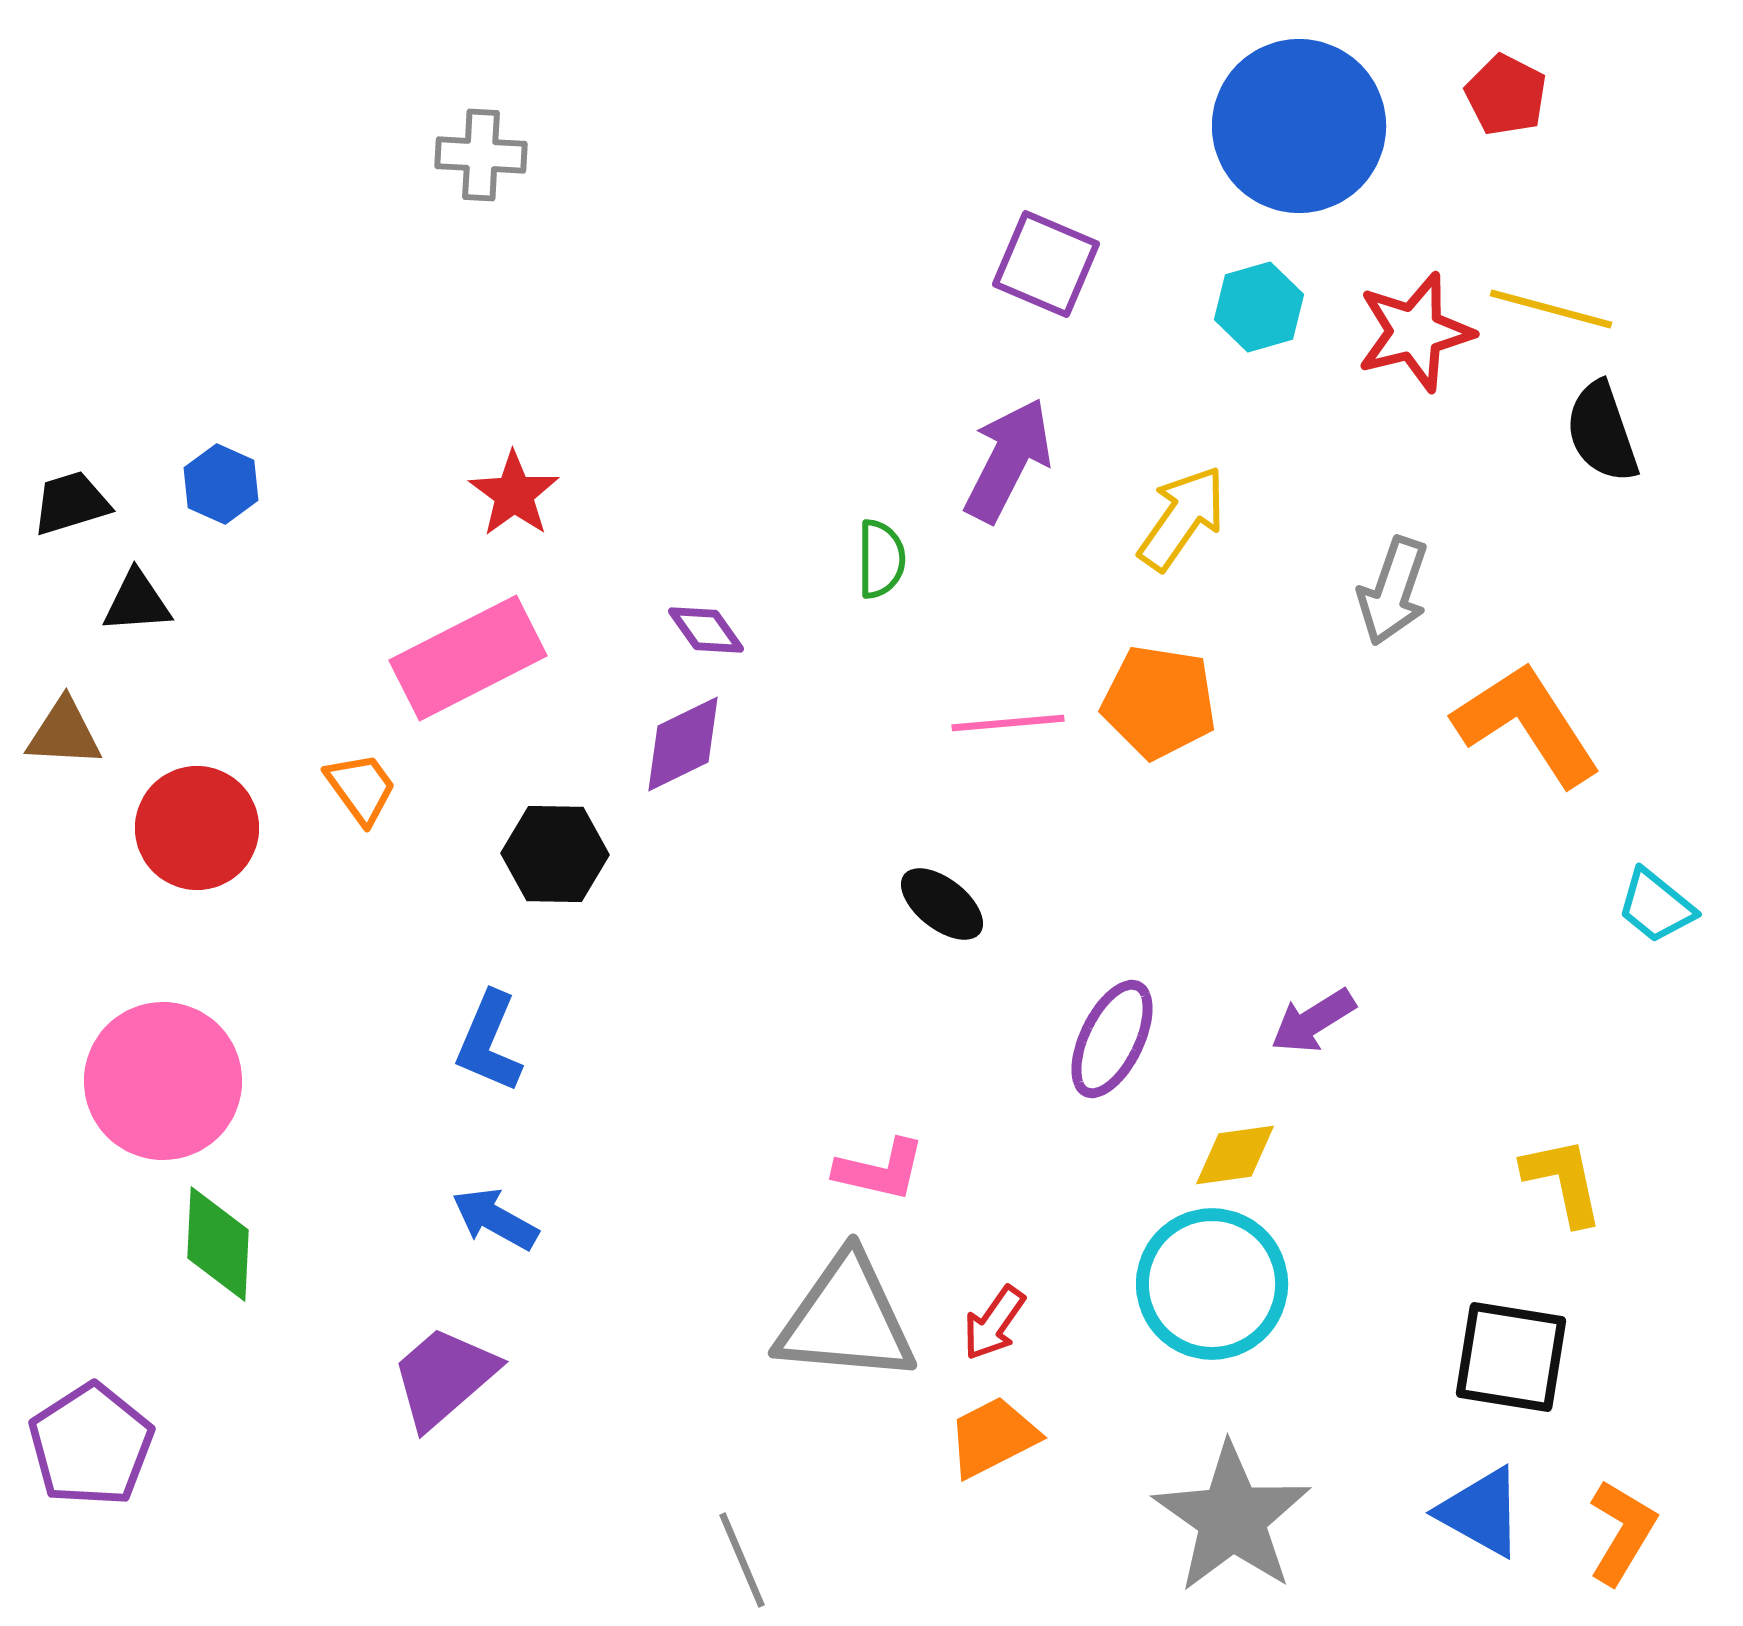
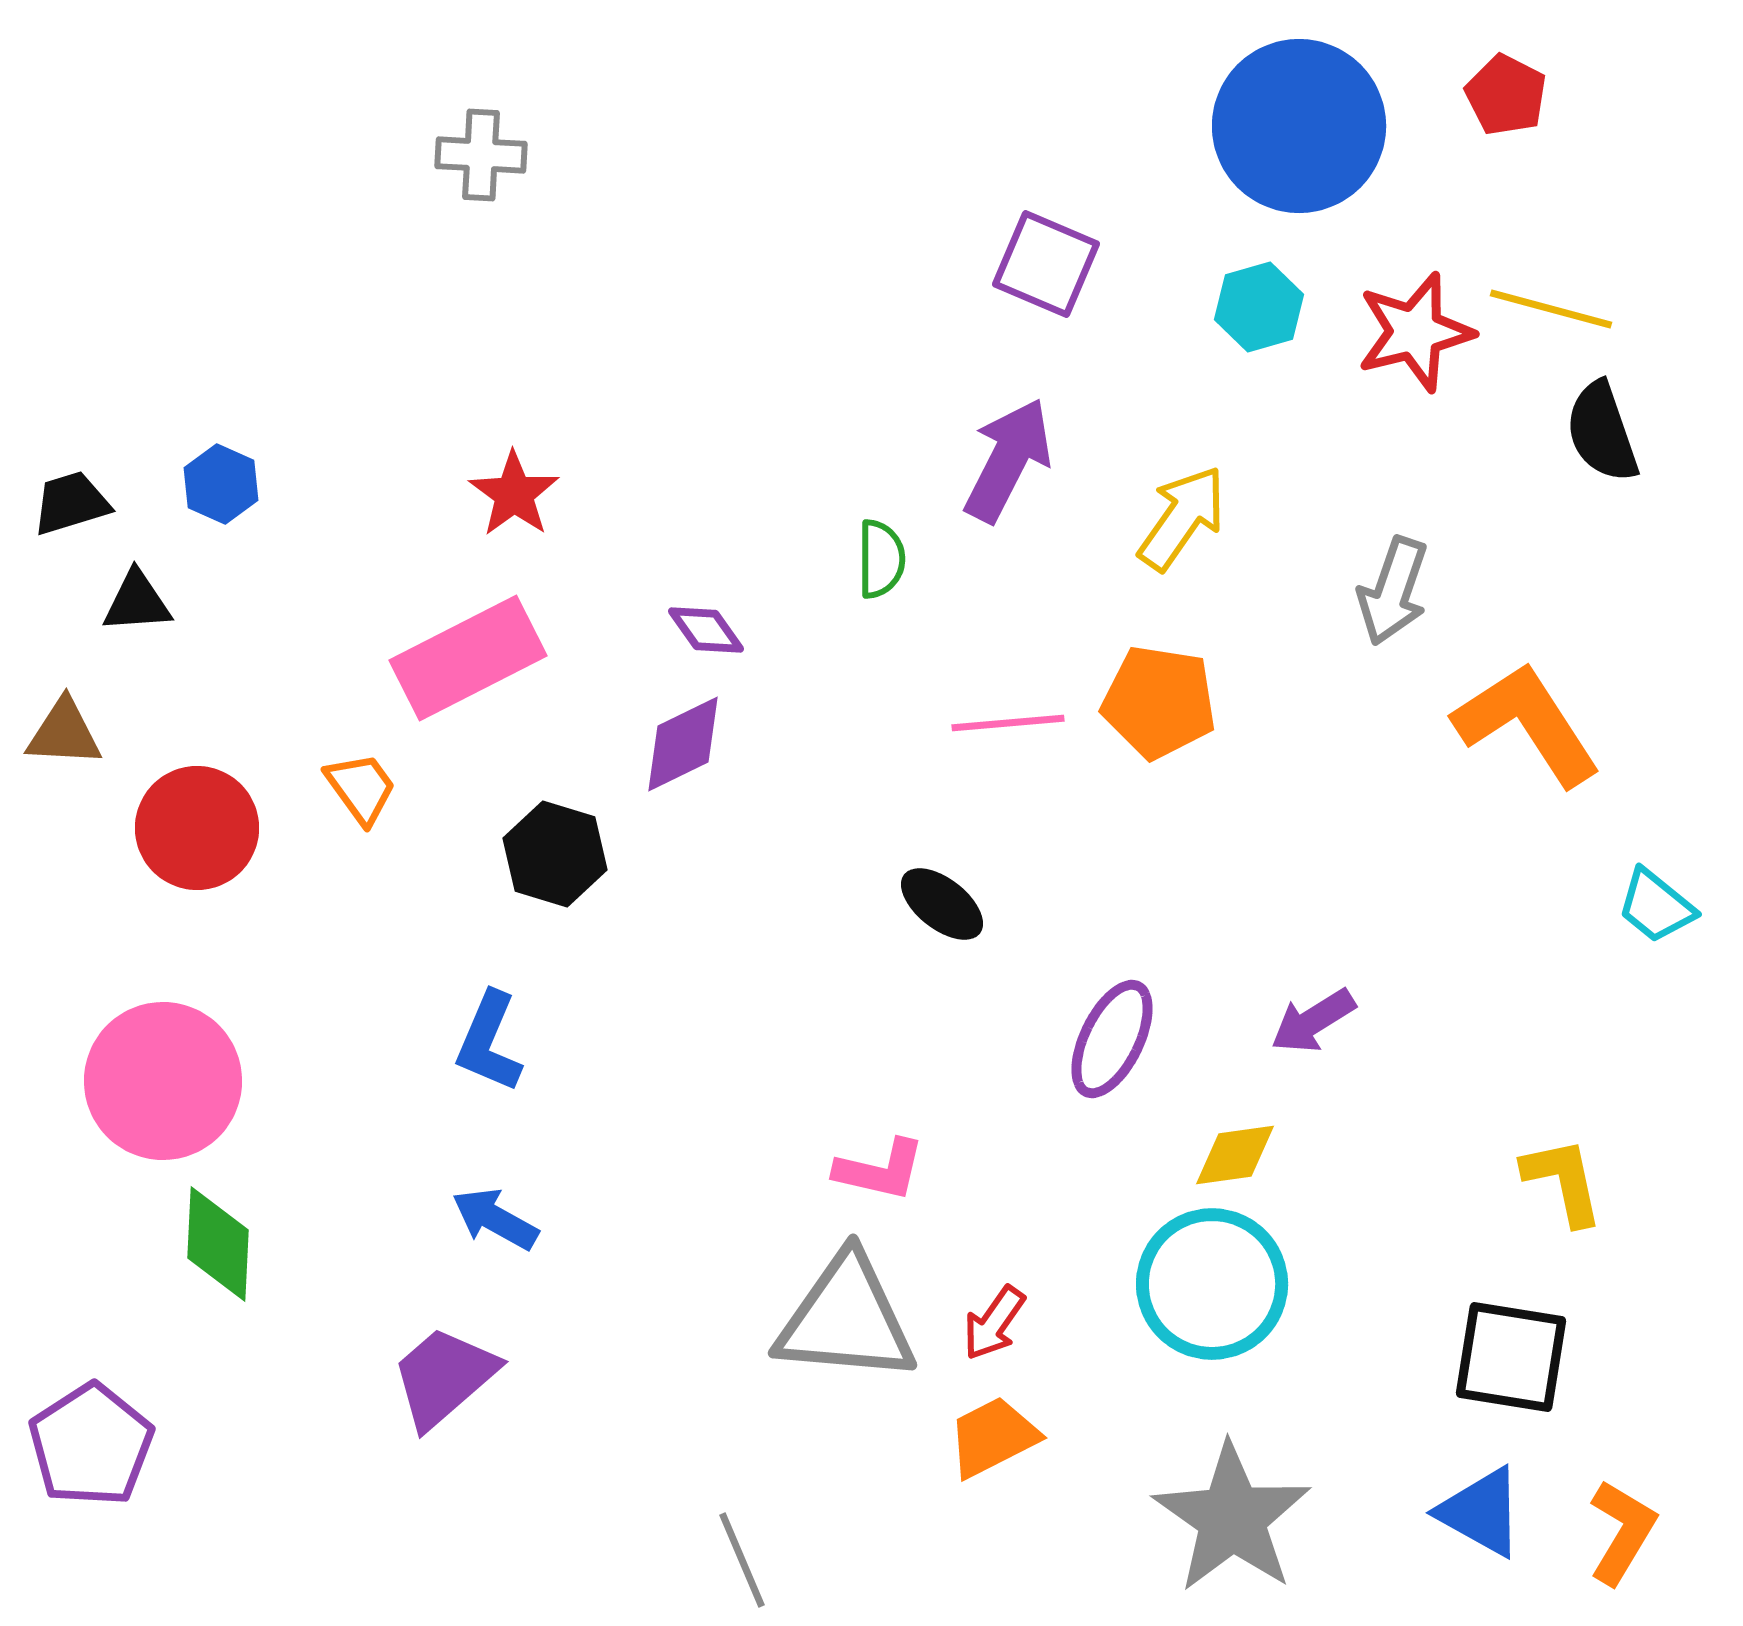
black hexagon at (555, 854): rotated 16 degrees clockwise
